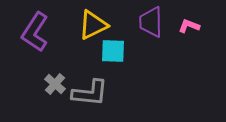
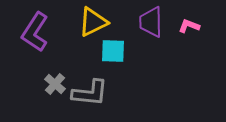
yellow triangle: moved 3 px up
